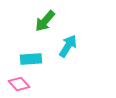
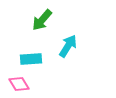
green arrow: moved 3 px left, 1 px up
pink diamond: rotated 10 degrees clockwise
